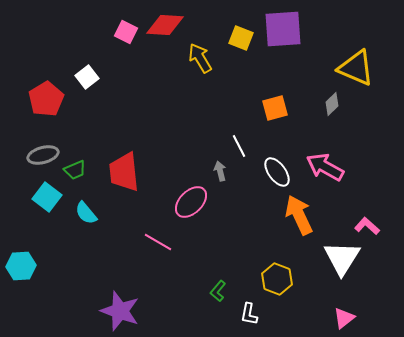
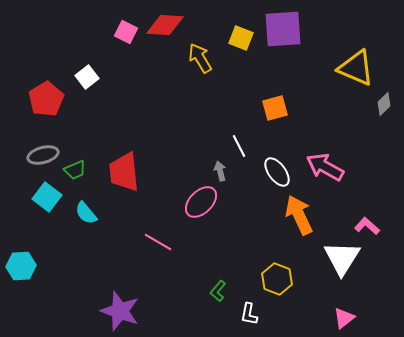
gray diamond: moved 52 px right
pink ellipse: moved 10 px right
